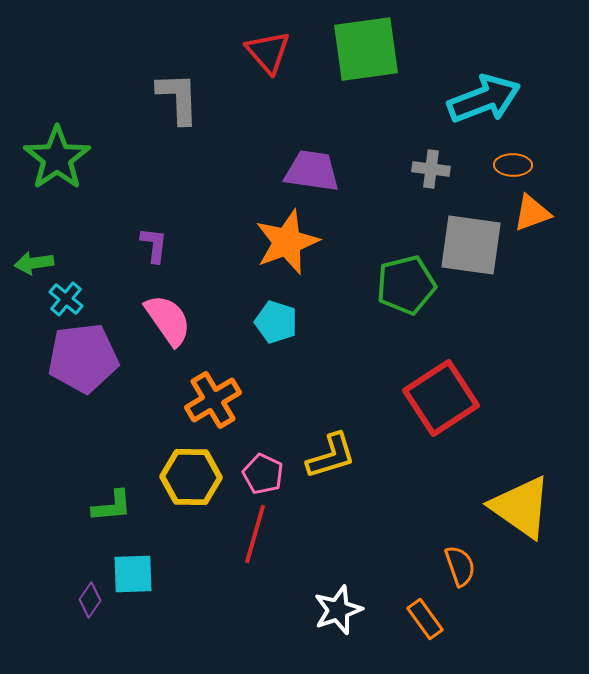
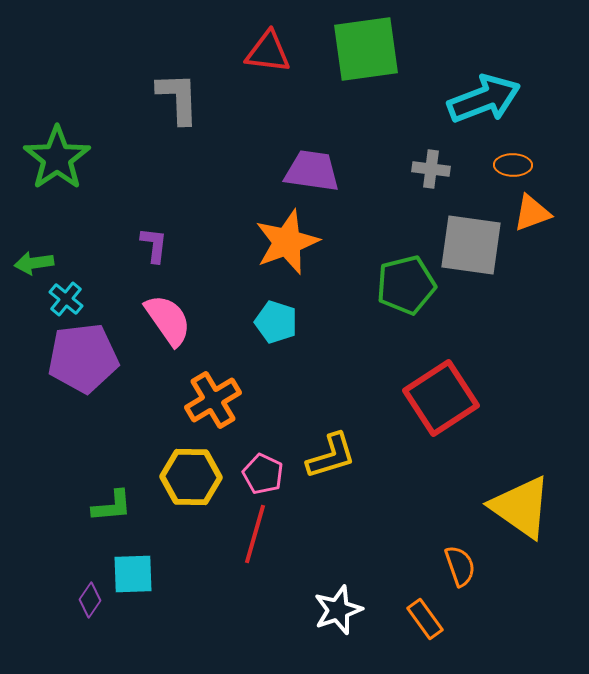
red triangle: rotated 42 degrees counterclockwise
